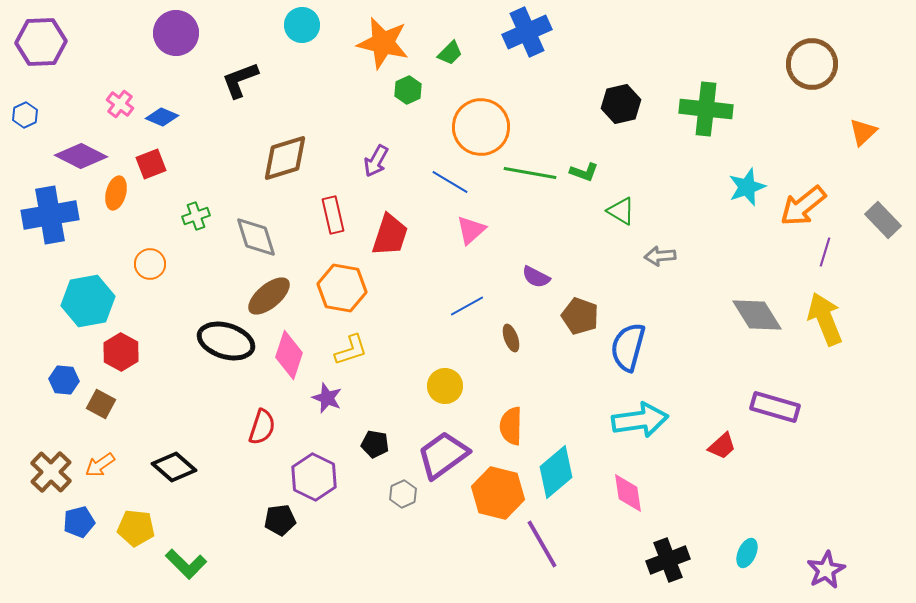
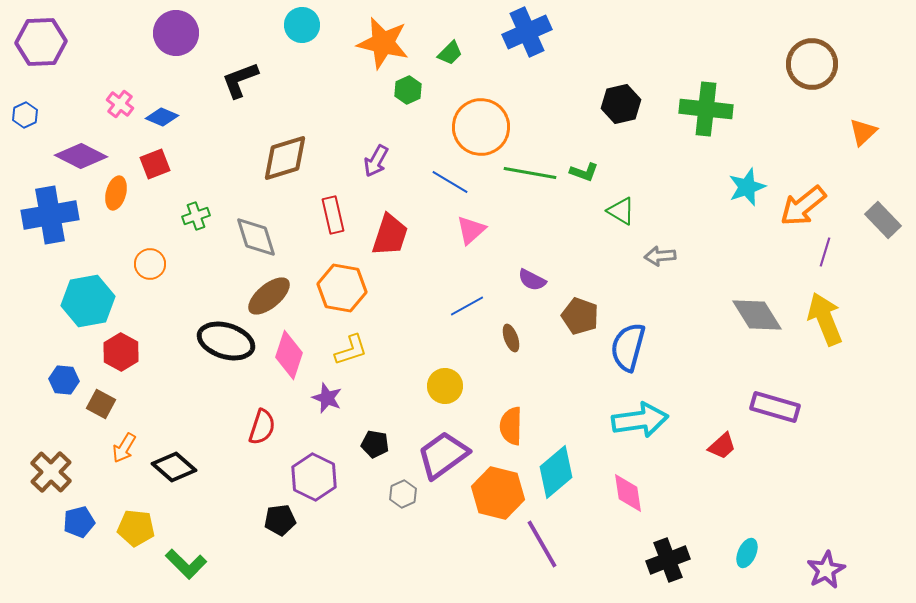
red square at (151, 164): moved 4 px right
purple semicircle at (536, 277): moved 4 px left, 3 px down
orange arrow at (100, 465): moved 24 px right, 17 px up; rotated 24 degrees counterclockwise
